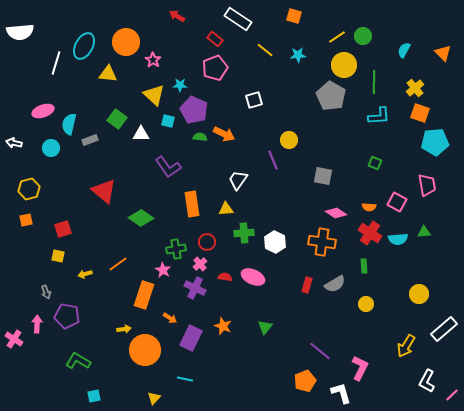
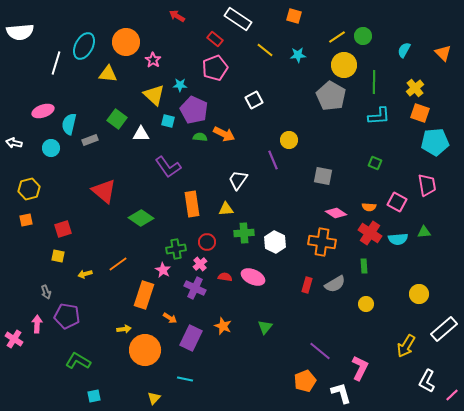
white square at (254, 100): rotated 12 degrees counterclockwise
